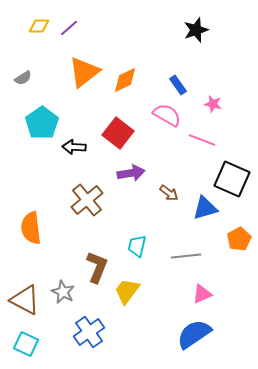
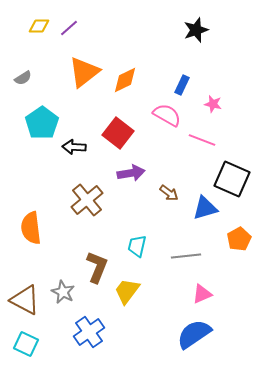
blue rectangle: moved 4 px right; rotated 60 degrees clockwise
